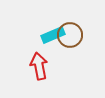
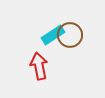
cyan rectangle: rotated 10 degrees counterclockwise
